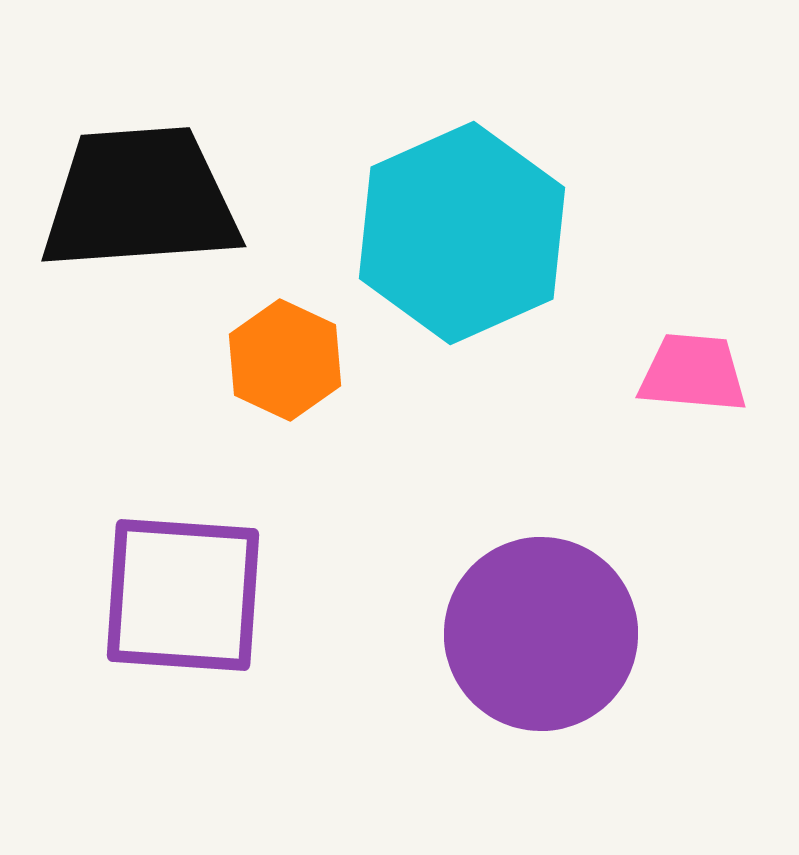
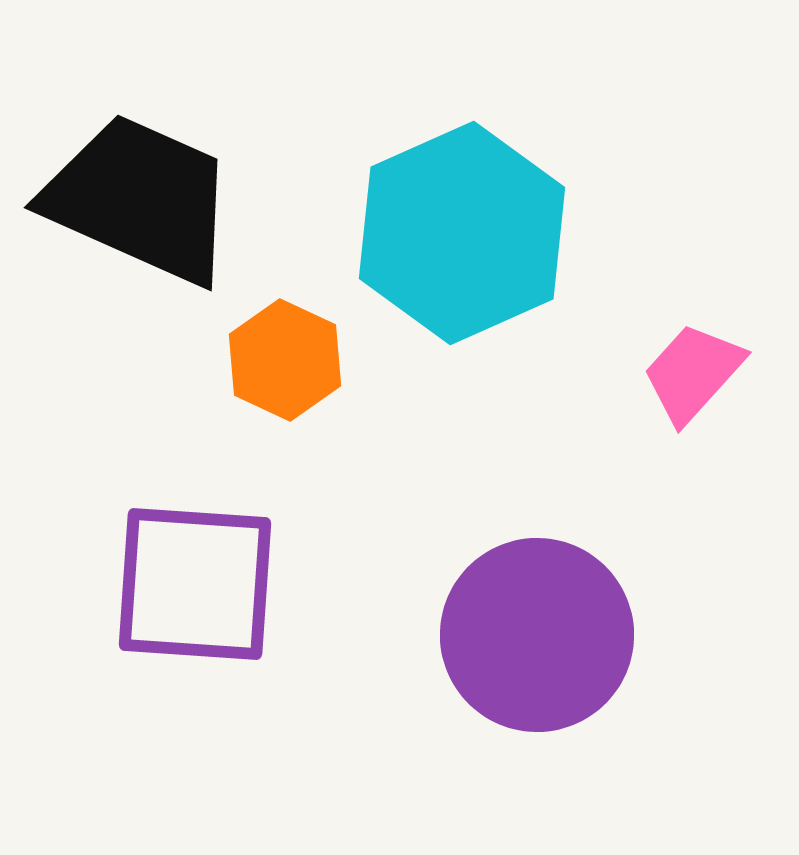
black trapezoid: rotated 28 degrees clockwise
pink trapezoid: rotated 53 degrees counterclockwise
purple square: moved 12 px right, 11 px up
purple circle: moved 4 px left, 1 px down
